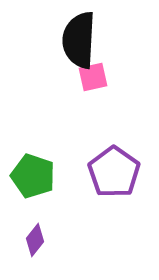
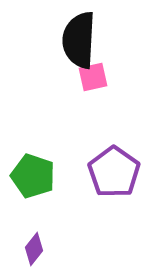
purple diamond: moved 1 px left, 9 px down
